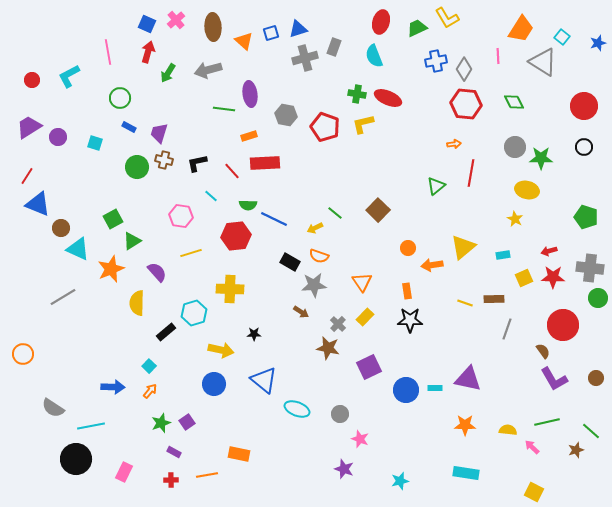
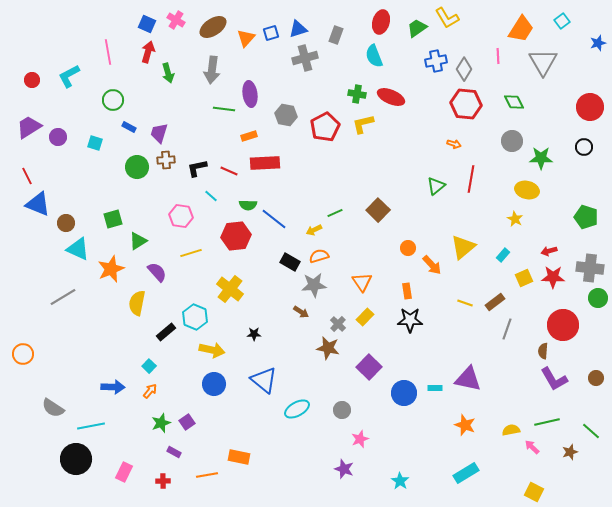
pink cross at (176, 20): rotated 18 degrees counterclockwise
brown ellipse at (213, 27): rotated 60 degrees clockwise
green trapezoid at (417, 28): rotated 10 degrees counterclockwise
cyan square at (562, 37): moved 16 px up; rotated 14 degrees clockwise
orange triangle at (244, 41): moved 2 px right, 3 px up; rotated 30 degrees clockwise
gray rectangle at (334, 47): moved 2 px right, 12 px up
gray triangle at (543, 62): rotated 28 degrees clockwise
gray arrow at (208, 70): moved 4 px right; rotated 68 degrees counterclockwise
green arrow at (168, 73): rotated 48 degrees counterclockwise
green circle at (120, 98): moved 7 px left, 2 px down
red ellipse at (388, 98): moved 3 px right, 1 px up
red circle at (584, 106): moved 6 px right, 1 px down
red pentagon at (325, 127): rotated 24 degrees clockwise
orange arrow at (454, 144): rotated 24 degrees clockwise
gray circle at (515, 147): moved 3 px left, 6 px up
brown cross at (164, 160): moved 2 px right; rotated 18 degrees counterclockwise
black L-shape at (197, 163): moved 5 px down
red line at (232, 171): moved 3 px left; rotated 24 degrees counterclockwise
red line at (471, 173): moved 6 px down
red line at (27, 176): rotated 60 degrees counterclockwise
green line at (335, 213): rotated 63 degrees counterclockwise
green square at (113, 219): rotated 12 degrees clockwise
blue line at (274, 219): rotated 12 degrees clockwise
brown circle at (61, 228): moved 5 px right, 5 px up
yellow arrow at (315, 228): moved 1 px left, 2 px down
green triangle at (132, 241): moved 6 px right
cyan rectangle at (503, 255): rotated 40 degrees counterclockwise
orange semicircle at (319, 256): rotated 144 degrees clockwise
orange arrow at (432, 265): rotated 125 degrees counterclockwise
yellow cross at (230, 289): rotated 36 degrees clockwise
brown rectangle at (494, 299): moved 1 px right, 3 px down; rotated 36 degrees counterclockwise
yellow semicircle at (137, 303): rotated 10 degrees clockwise
cyan hexagon at (194, 313): moved 1 px right, 4 px down; rotated 20 degrees counterclockwise
yellow arrow at (221, 350): moved 9 px left
brown semicircle at (543, 351): rotated 140 degrees counterclockwise
purple square at (369, 367): rotated 20 degrees counterclockwise
blue circle at (406, 390): moved 2 px left, 3 px down
cyan ellipse at (297, 409): rotated 50 degrees counterclockwise
gray circle at (340, 414): moved 2 px right, 4 px up
orange star at (465, 425): rotated 20 degrees clockwise
yellow semicircle at (508, 430): moved 3 px right; rotated 18 degrees counterclockwise
pink star at (360, 439): rotated 30 degrees clockwise
brown star at (576, 450): moved 6 px left, 2 px down
orange rectangle at (239, 454): moved 3 px down
cyan rectangle at (466, 473): rotated 40 degrees counterclockwise
red cross at (171, 480): moved 8 px left, 1 px down
cyan star at (400, 481): rotated 24 degrees counterclockwise
